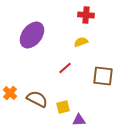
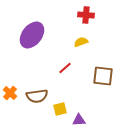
brown semicircle: moved 3 px up; rotated 145 degrees clockwise
yellow square: moved 3 px left, 2 px down
